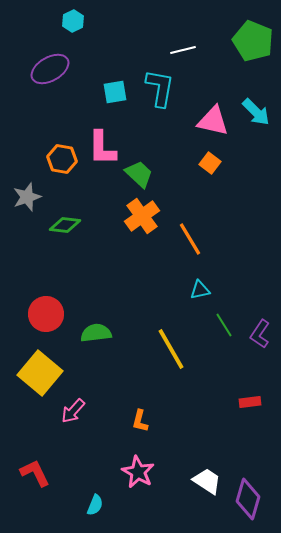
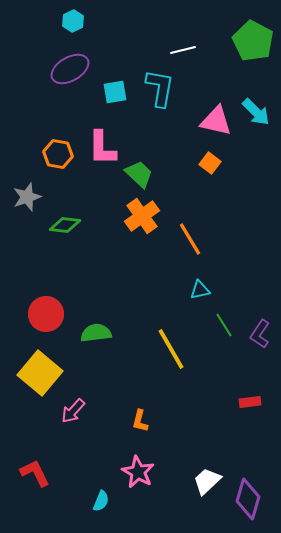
green pentagon: rotated 6 degrees clockwise
purple ellipse: moved 20 px right
pink triangle: moved 3 px right
orange hexagon: moved 4 px left, 5 px up
white trapezoid: rotated 76 degrees counterclockwise
cyan semicircle: moved 6 px right, 4 px up
